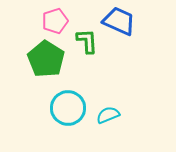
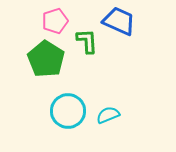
cyan circle: moved 3 px down
